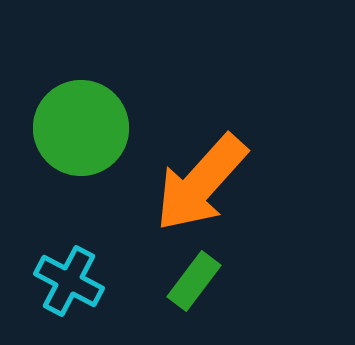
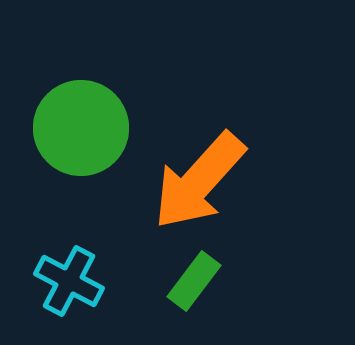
orange arrow: moved 2 px left, 2 px up
